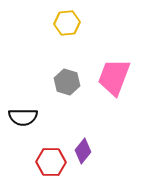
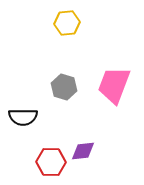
pink trapezoid: moved 8 px down
gray hexagon: moved 3 px left, 5 px down
purple diamond: rotated 45 degrees clockwise
